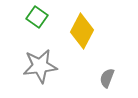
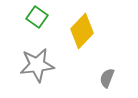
yellow diamond: rotated 16 degrees clockwise
gray star: moved 3 px left, 1 px up
